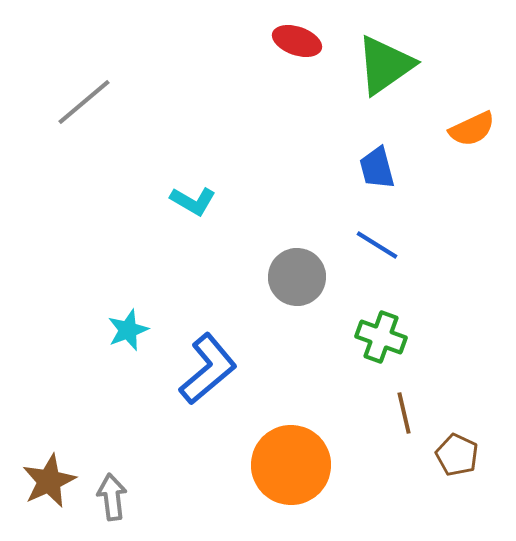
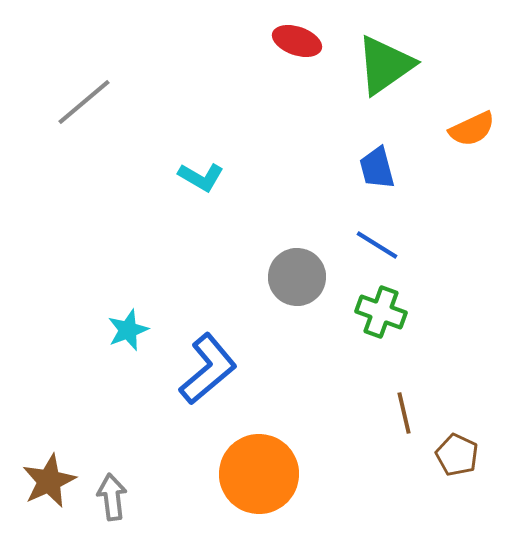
cyan L-shape: moved 8 px right, 24 px up
green cross: moved 25 px up
orange circle: moved 32 px left, 9 px down
